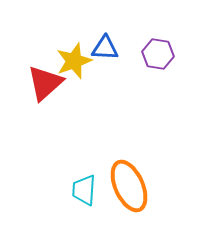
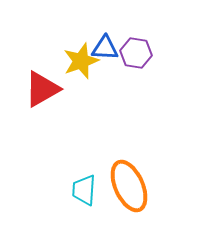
purple hexagon: moved 22 px left, 1 px up
yellow star: moved 7 px right
red triangle: moved 3 px left, 6 px down; rotated 12 degrees clockwise
